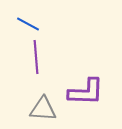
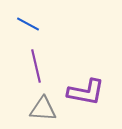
purple line: moved 9 px down; rotated 8 degrees counterclockwise
purple L-shape: rotated 9 degrees clockwise
